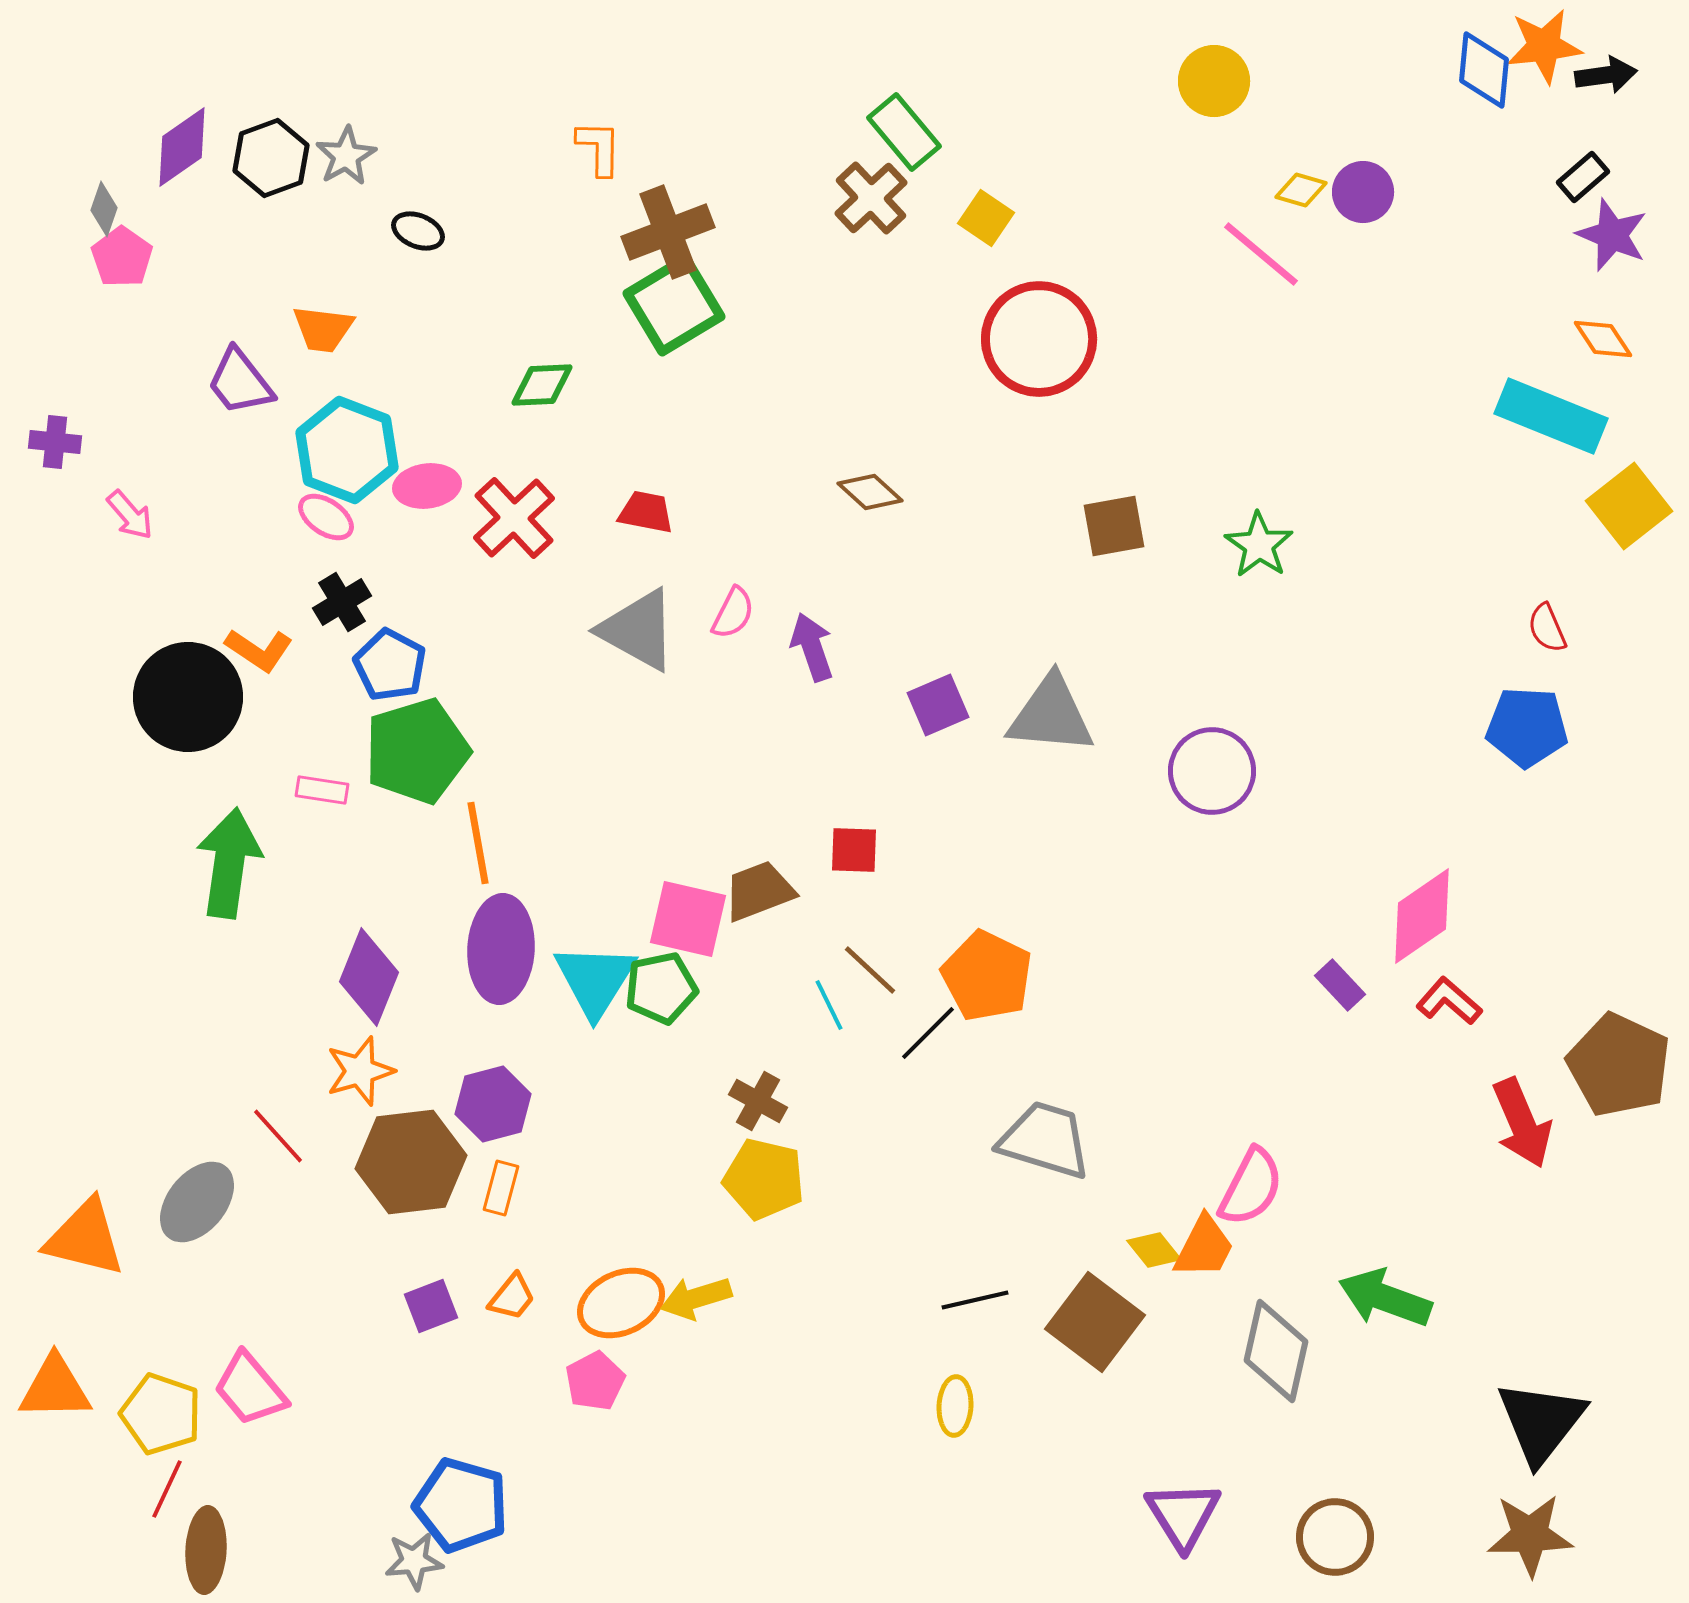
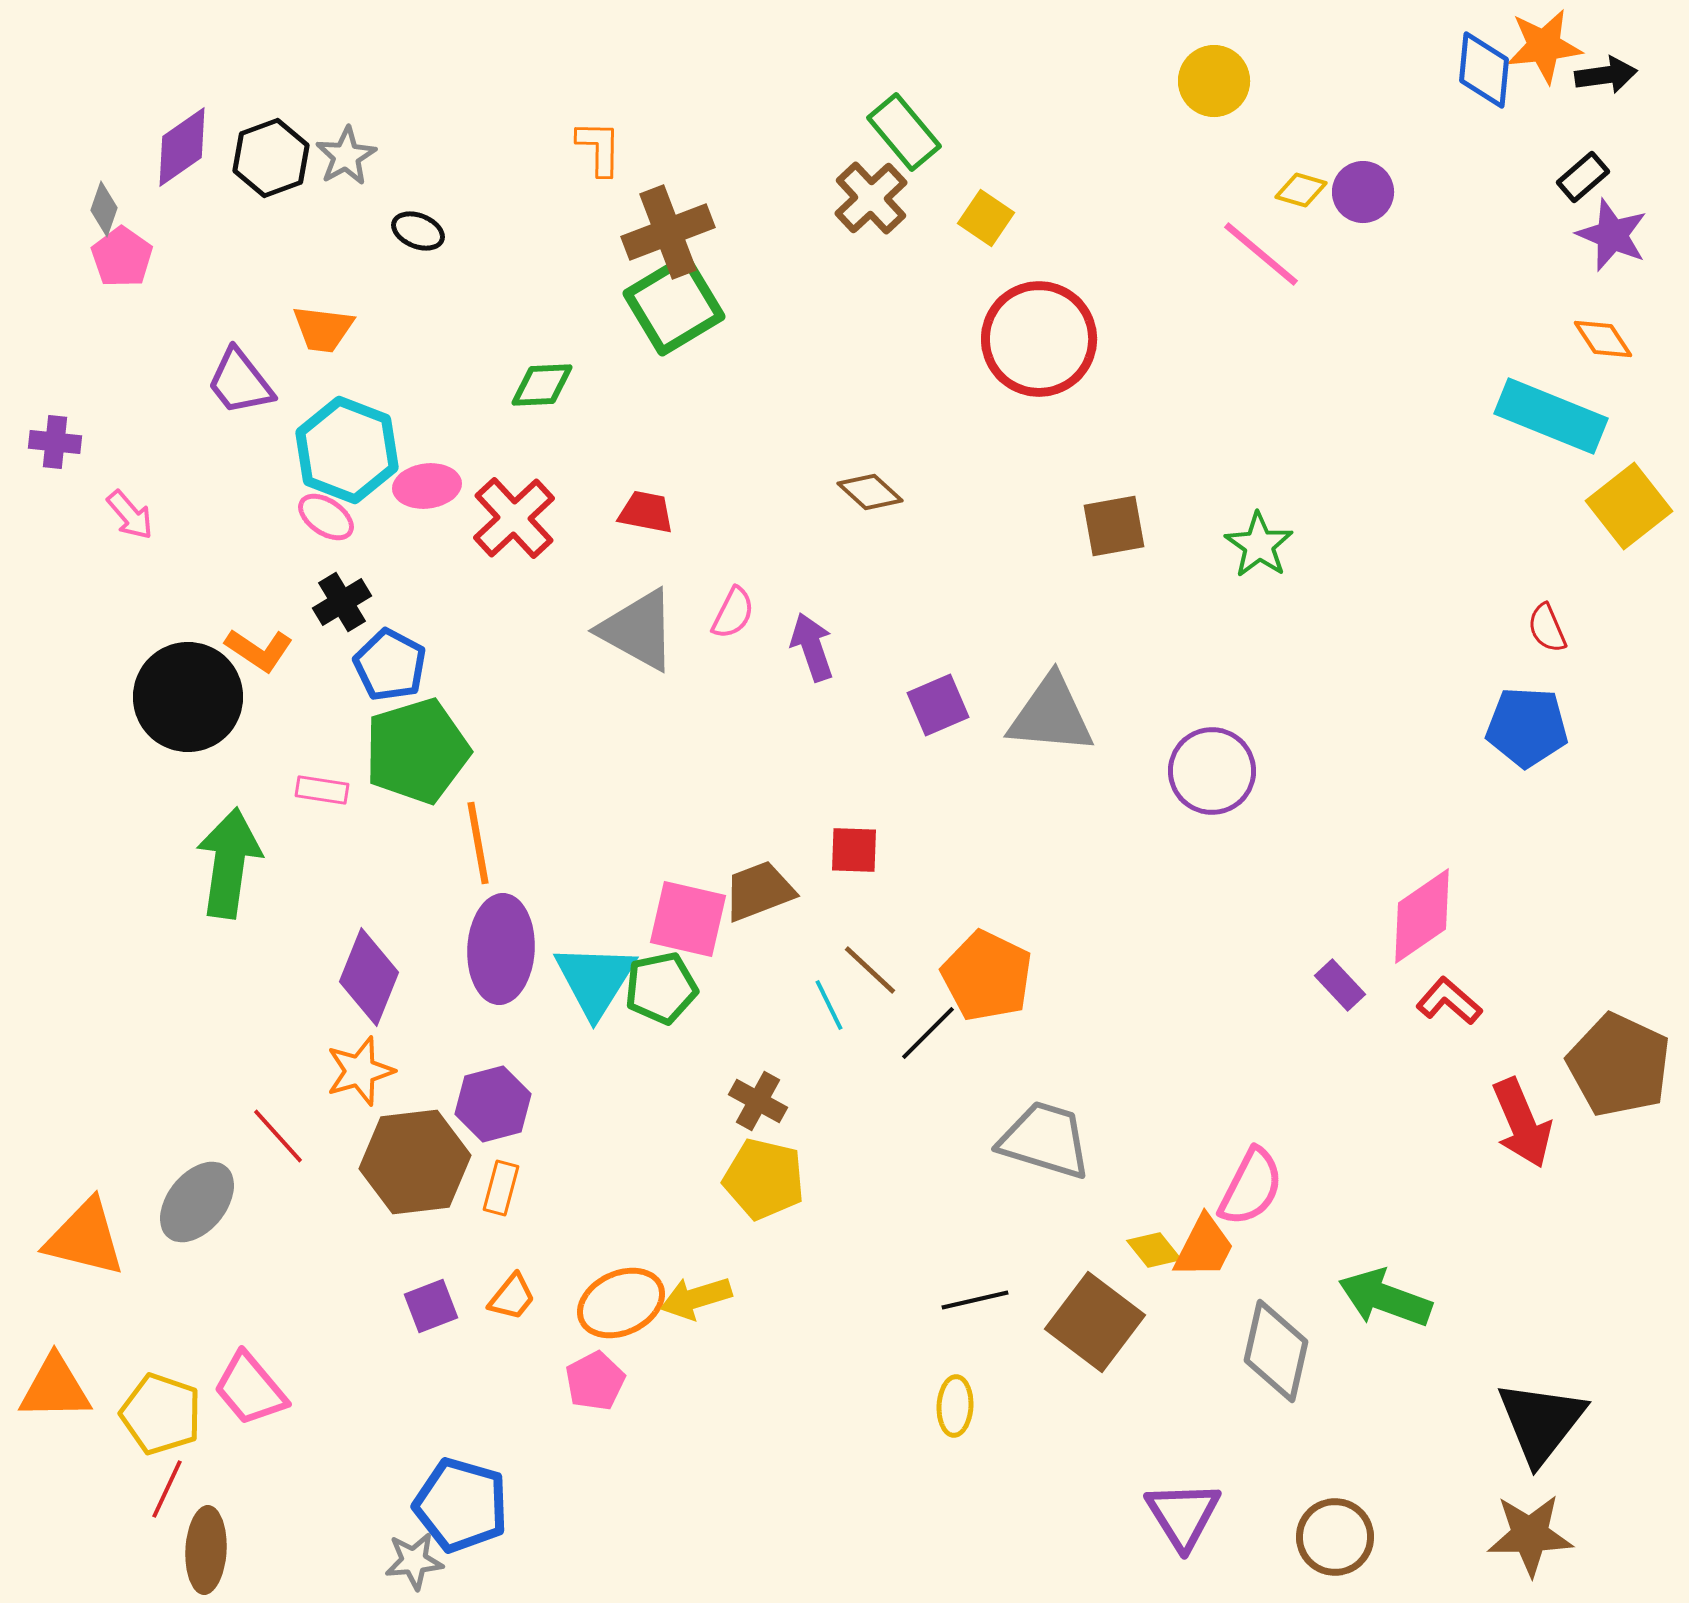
brown hexagon at (411, 1162): moved 4 px right
